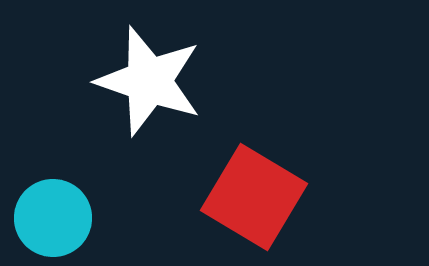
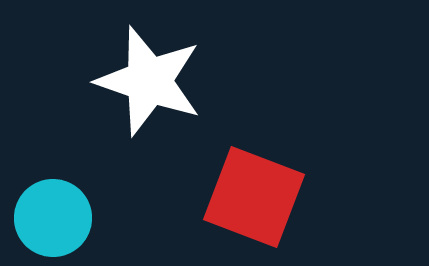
red square: rotated 10 degrees counterclockwise
